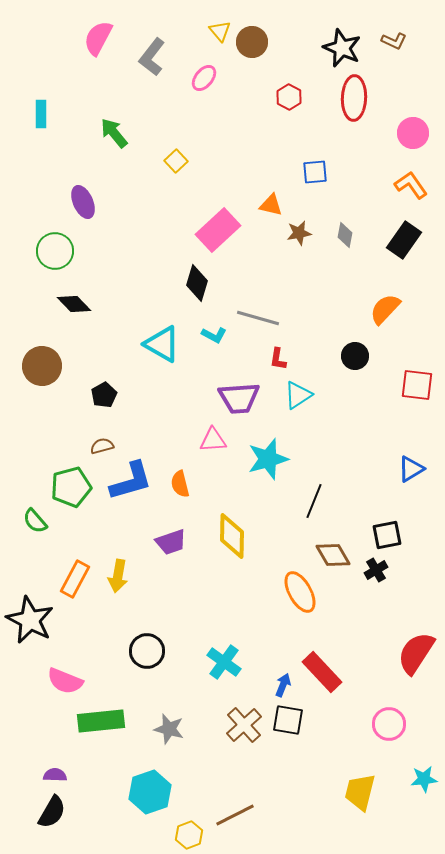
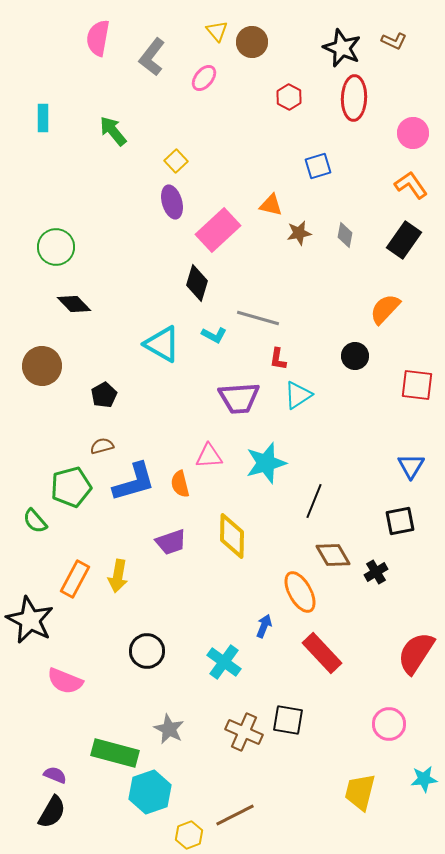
yellow triangle at (220, 31): moved 3 px left
pink semicircle at (98, 38): rotated 18 degrees counterclockwise
cyan rectangle at (41, 114): moved 2 px right, 4 px down
green arrow at (114, 133): moved 1 px left, 2 px up
blue square at (315, 172): moved 3 px right, 6 px up; rotated 12 degrees counterclockwise
purple ellipse at (83, 202): moved 89 px right; rotated 8 degrees clockwise
green circle at (55, 251): moved 1 px right, 4 px up
pink triangle at (213, 440): moved 4 px left, 16 px down
cyan star at (268, 459): moved 2 px left, 4 px down
blue triangle at (411, 469): moved 3 px up; rotated 28 degrees counterclockwise
blue L-shape at (131, 481): moved 3 px right, 1 px down
black square at (387, 535): moved 13 px right, 14 px up
black cross at (376, 570): moved 2 px down
red rectangle at (322, 672): moved 19 px up
blue arrow at (283, 685): moved 19 px left, 59 px up
green rectangle at (101, 721): moved 14 px right, 32 px down; rotated 21 degrees clockwise
brown cross at (244, 725): moved 7 px down; rotated 24 degrees counterclockwise
gray star at (169, 729): rotated 12 degrees clockwise
purple semicircle at (55, 775): rotated 20 degrees clockwise
